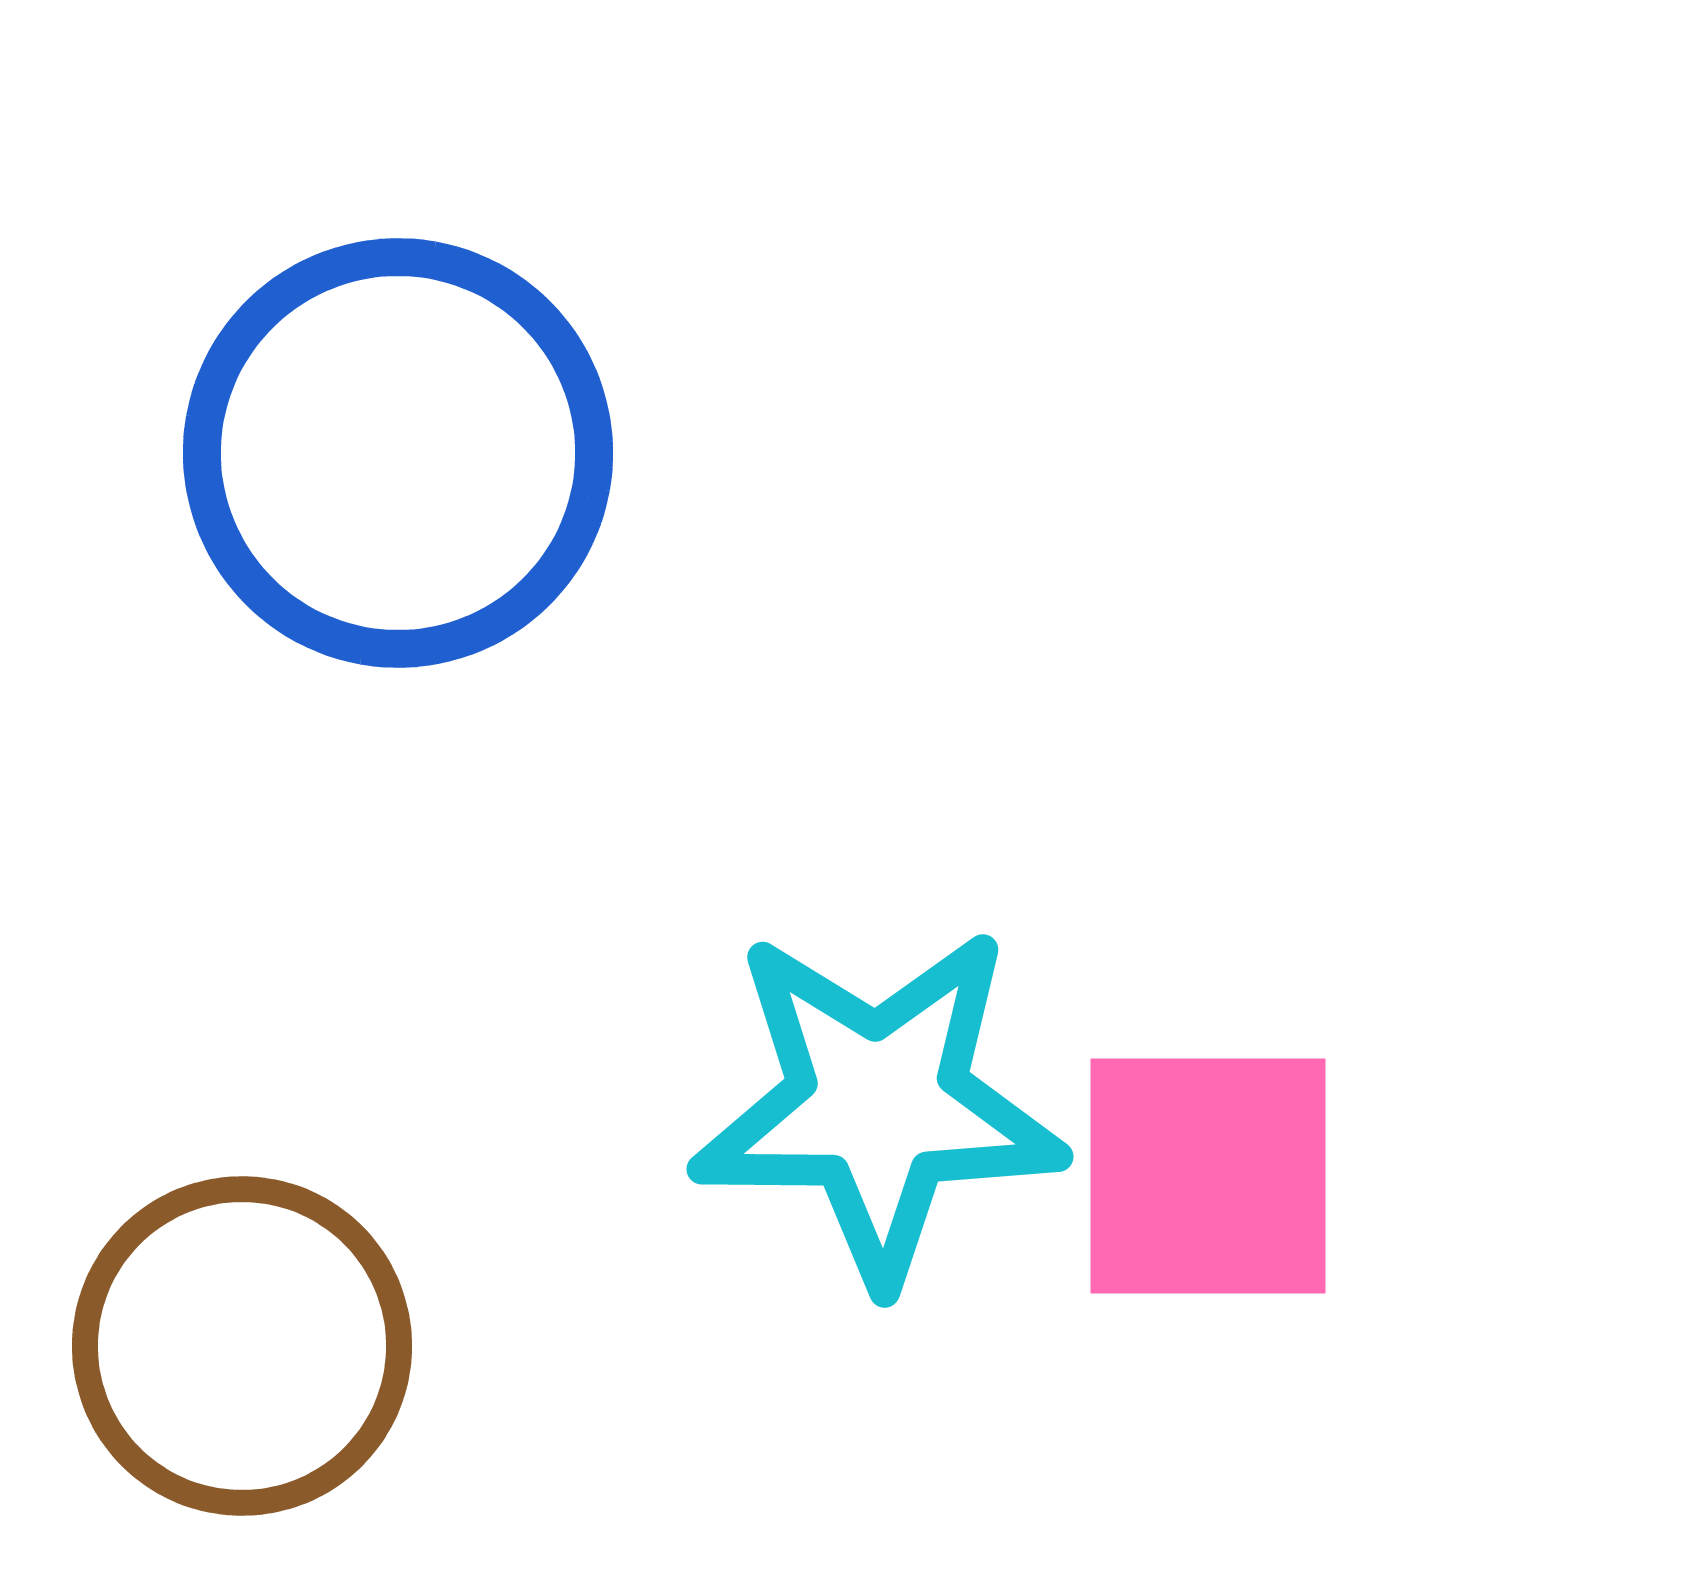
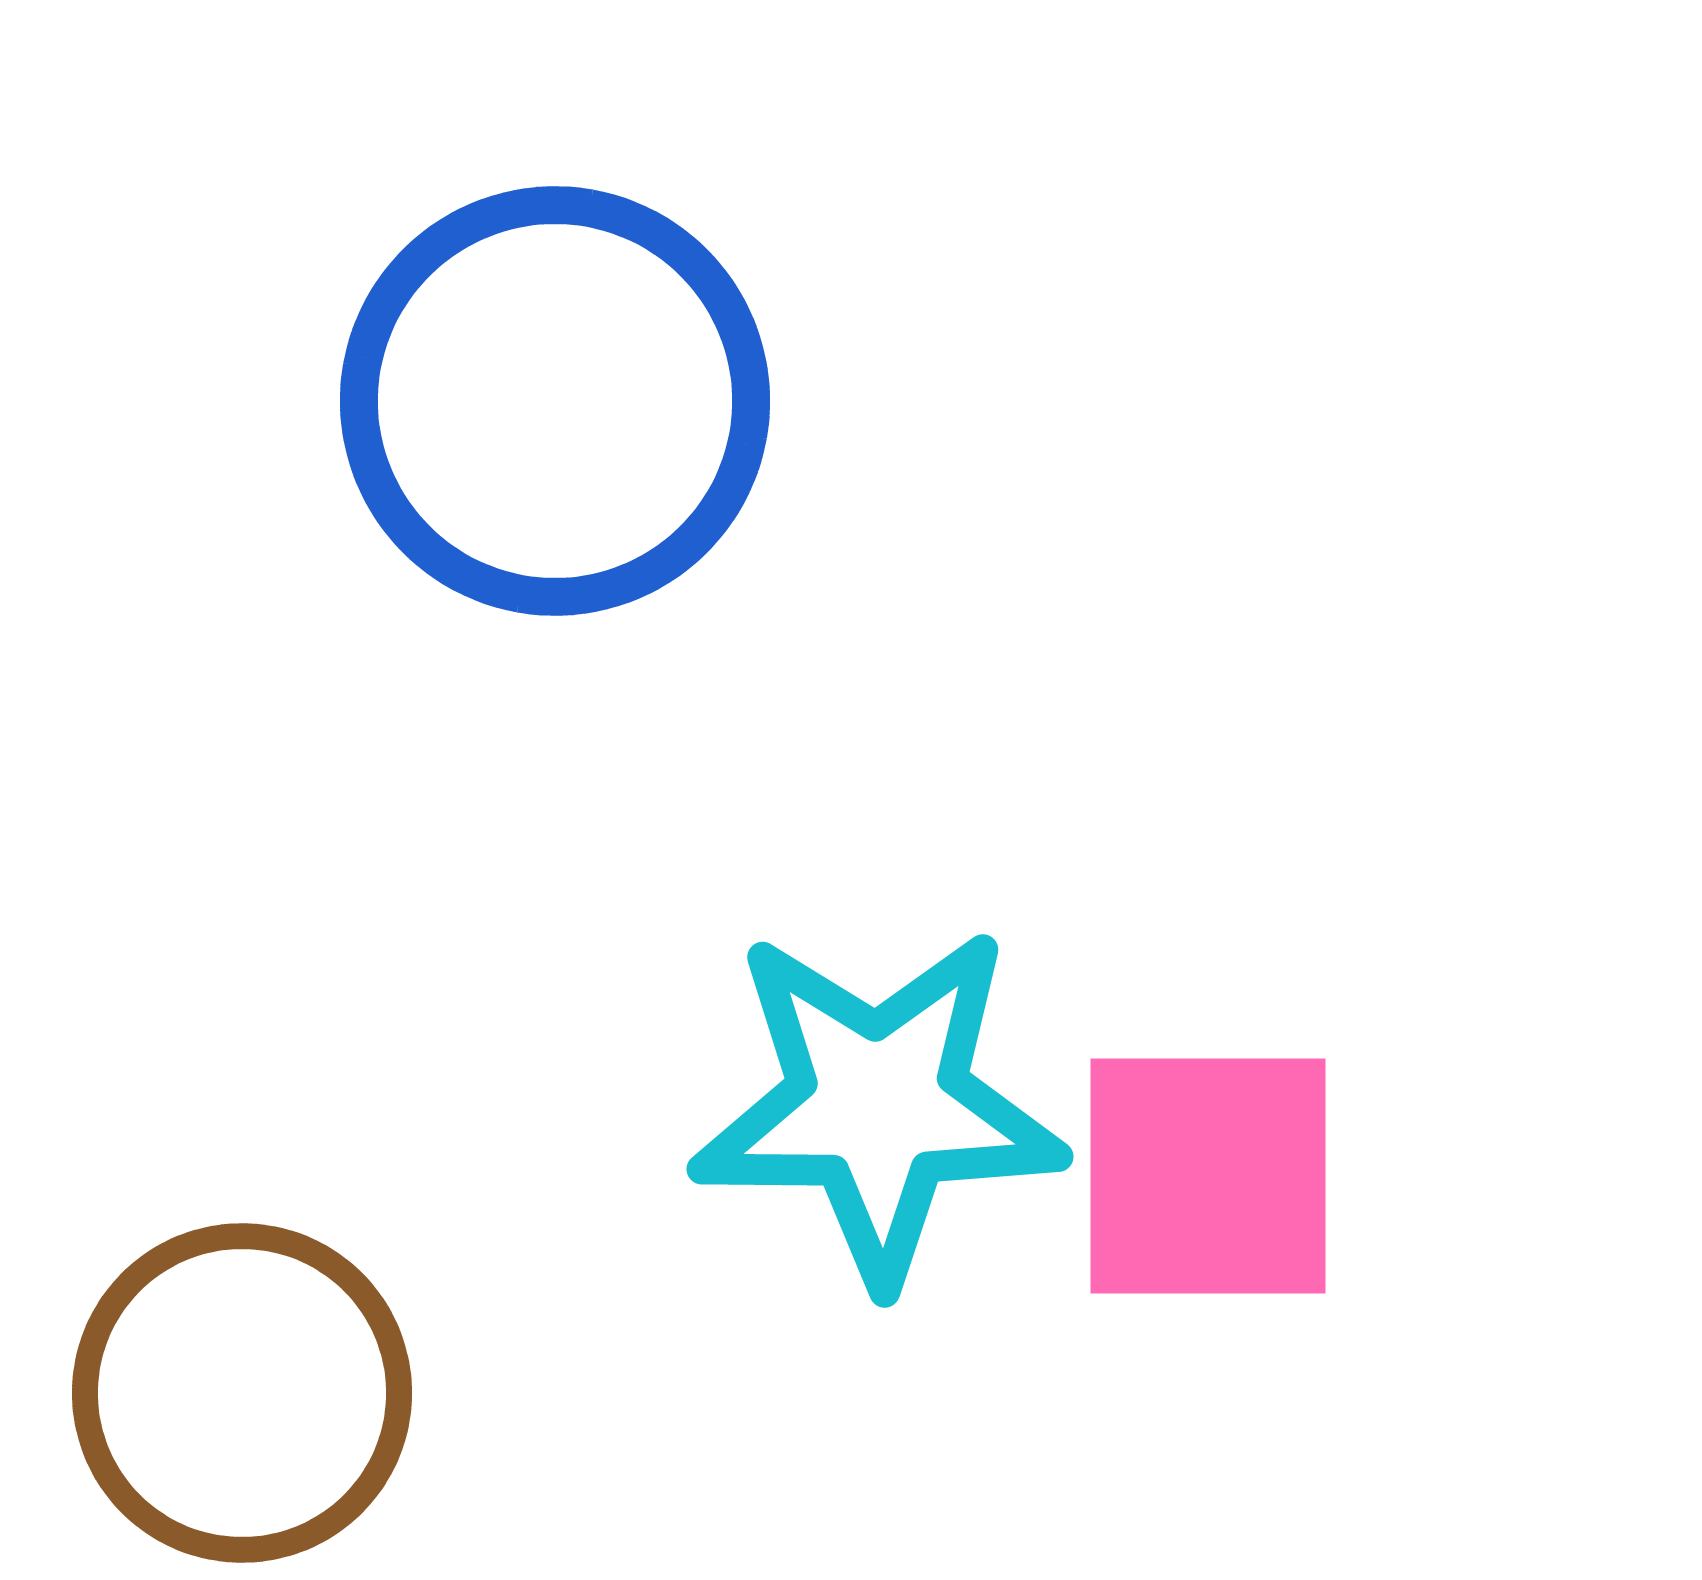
blue circle: moved 157 px right, 52 px up
brown circle: moved 47 px down
